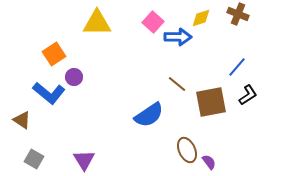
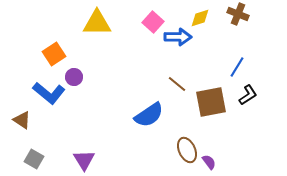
yellow diamond: moved 1 px left
blue line: rotated 10 degrees counterclockwise
